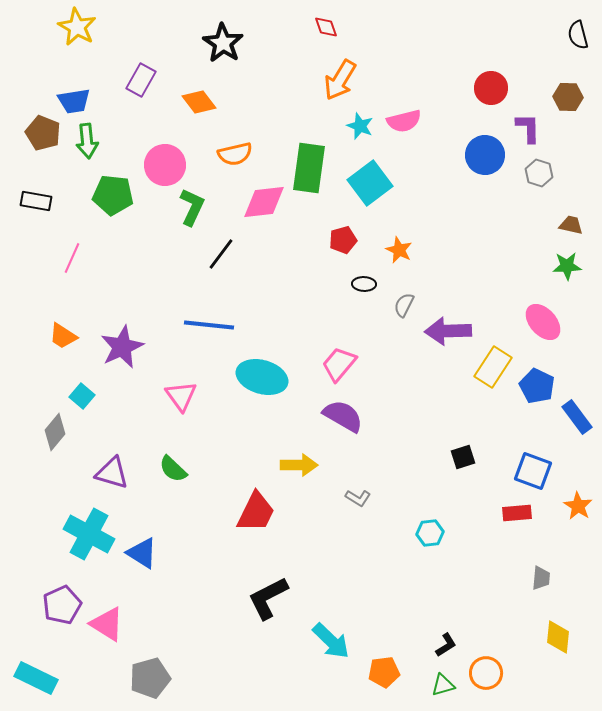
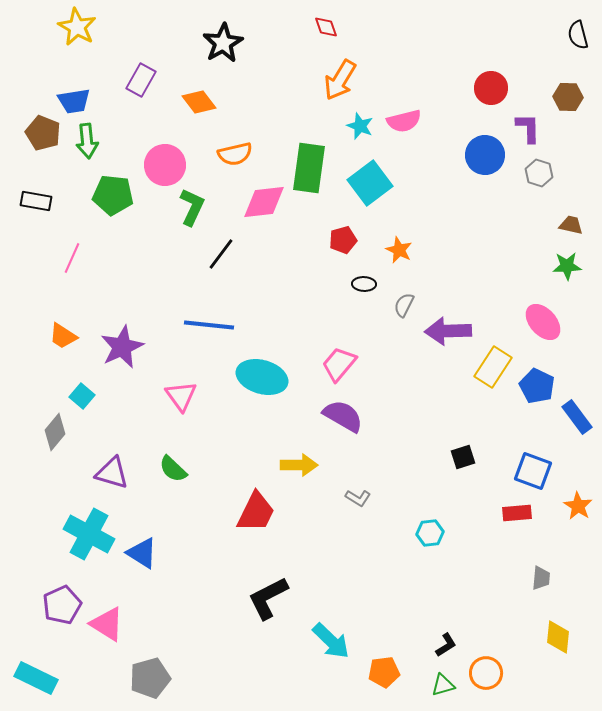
black star at (223, 43): rotated 9 degrees clockwise
